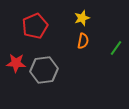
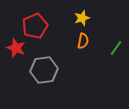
red star: moved 15 px up; rotated 18 degrees clockwise
